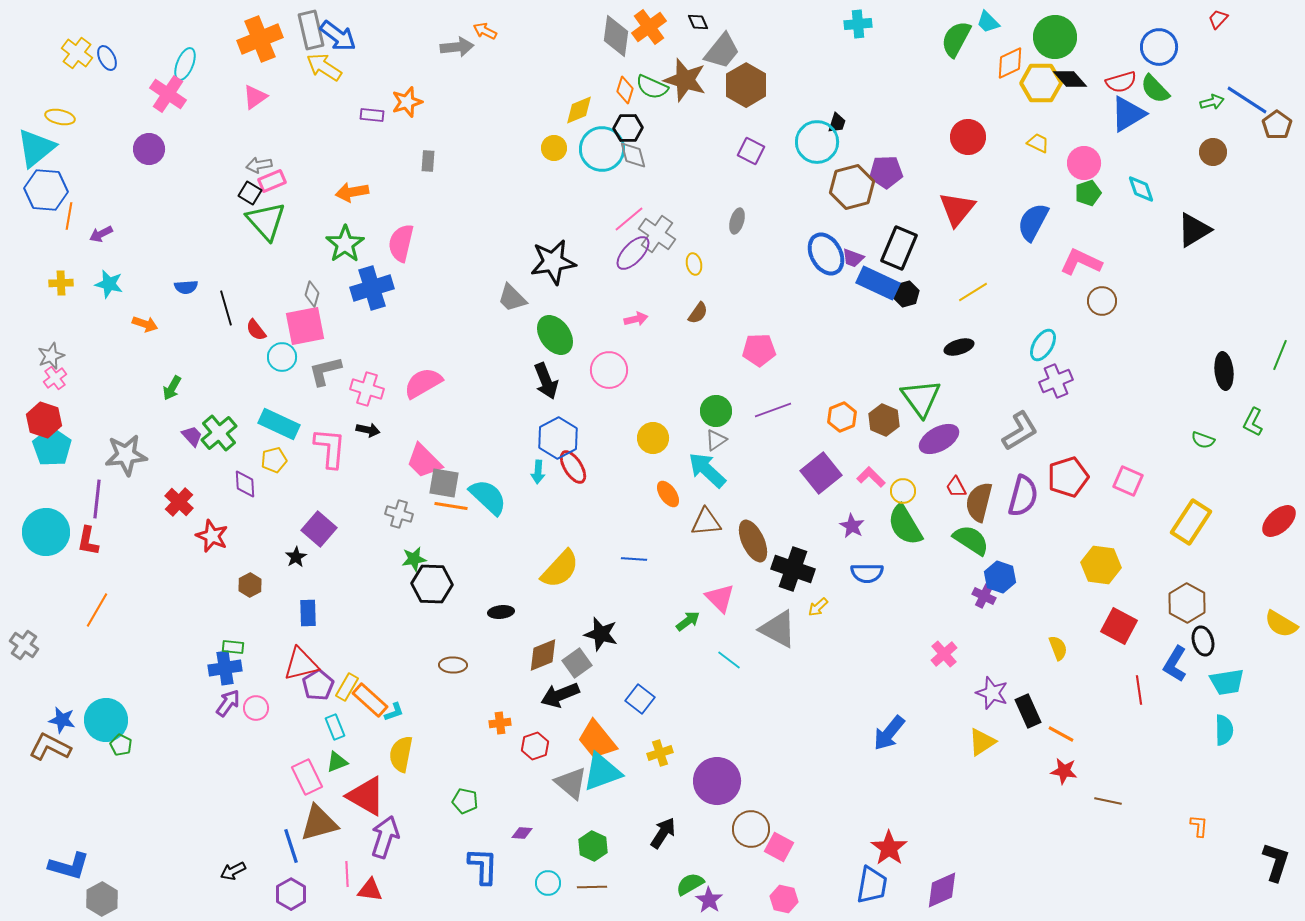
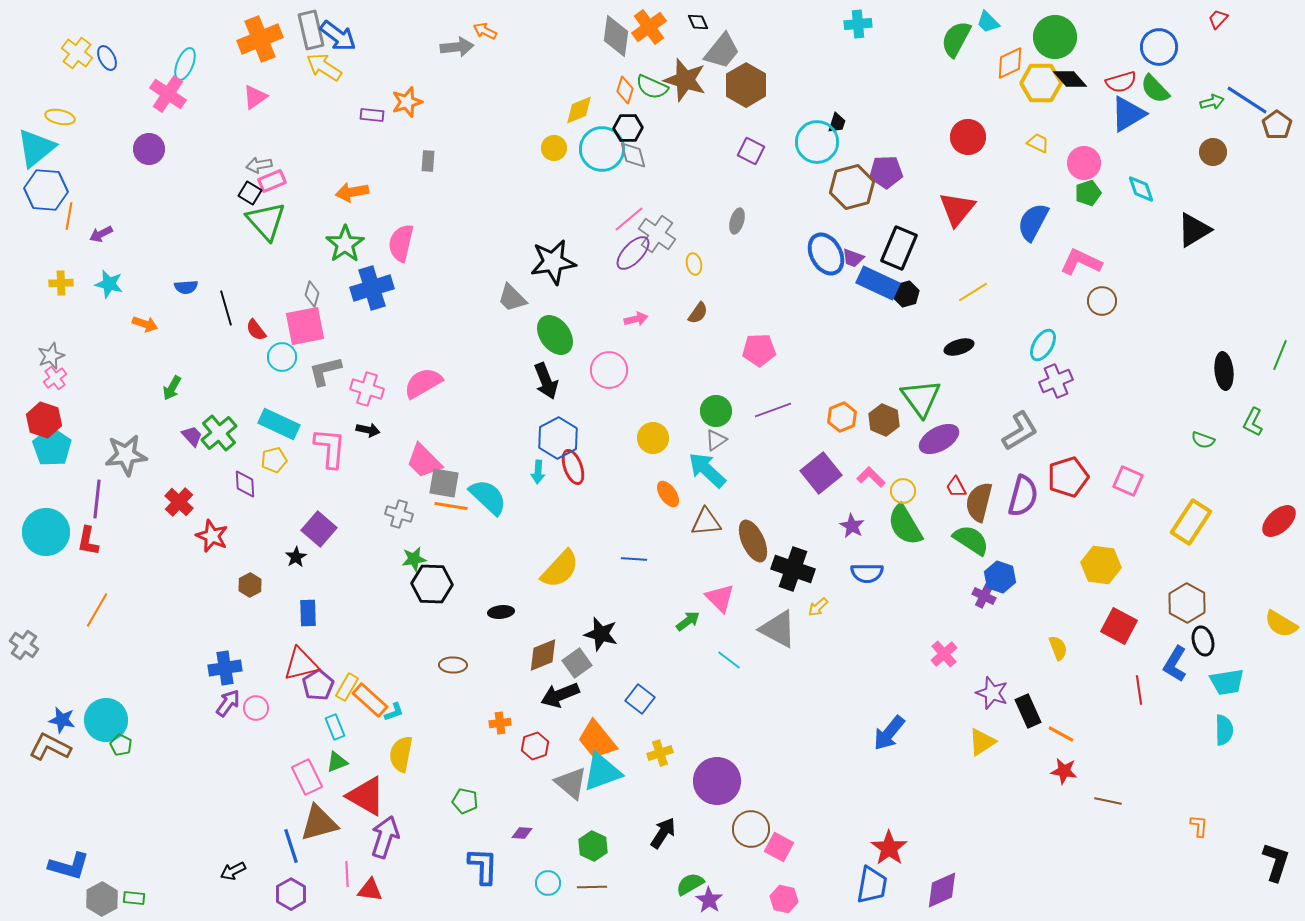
red ellipse at (573, 467): rotated 12 degrees clockwise
green rectangle at (233, 647): moved 99 px left, 251 px down
